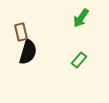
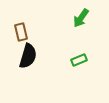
black semicircle: moved 4 px down
green rectangle: rotated 28 degrees clockwise
